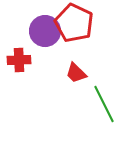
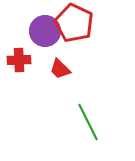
red trapezoid: moved 16 px left, 4 px up
green line: moved 16 px left, 18 px down
